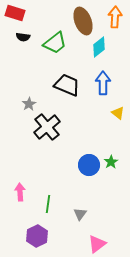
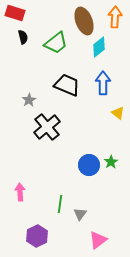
brown ellipse: moved 1 px right
black semicircle: rotated 112 degrees counterclockwise
green trapezoid: moved 1 px right
gray star: moved 4 px up
green line: moved 12 px right
pink triangle: moved 1 px right, 4 px up
